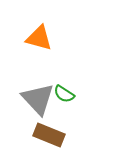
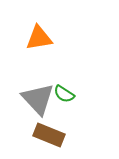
orange triangle: rotated 24 degrees counterclockwise
